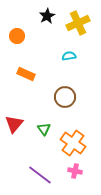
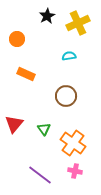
orange circle: moved 3 px down
brown circle: moved 1 px right, 1 px up
